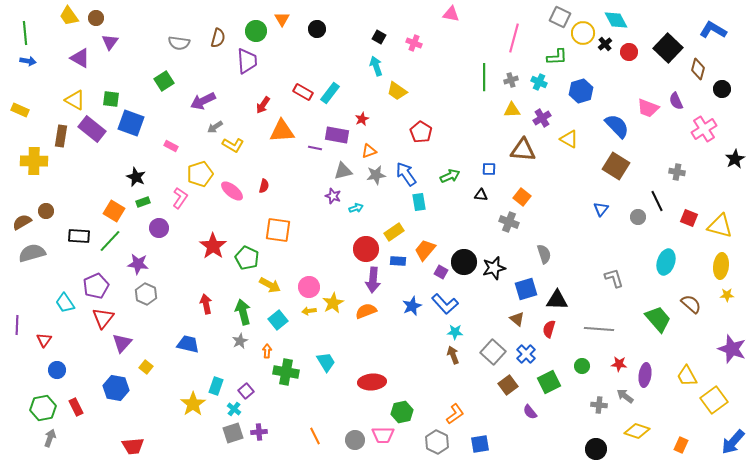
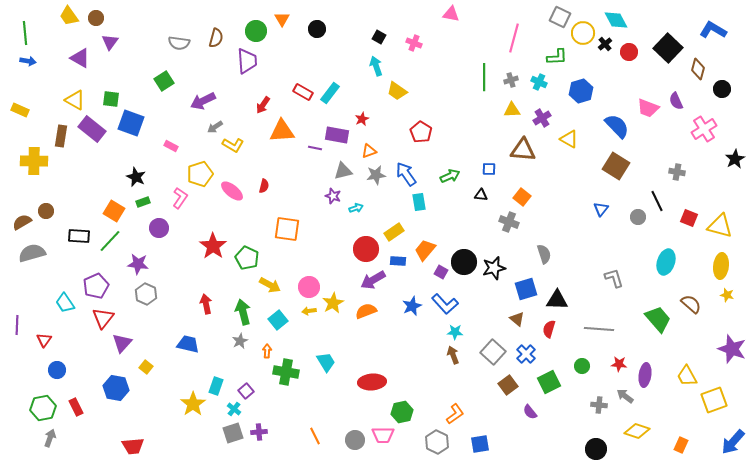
brown semicircle at (218, 38): moved 2 px left
orange square at (278, 230): moved 9 px right, 1 px up
purple arrow at (373, 280): rotated 55 degrees clockwise
yellow star at (727, 295): rotated 16 degrees clockwise
yellow square at (714, 400): rotated 16 degrees clockwise
